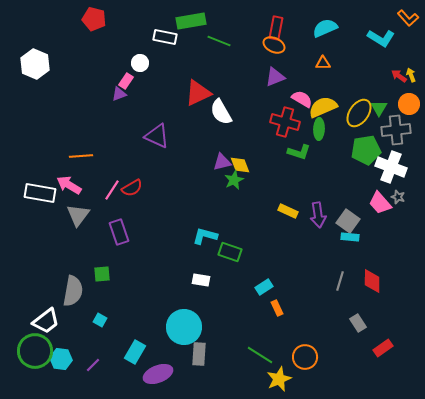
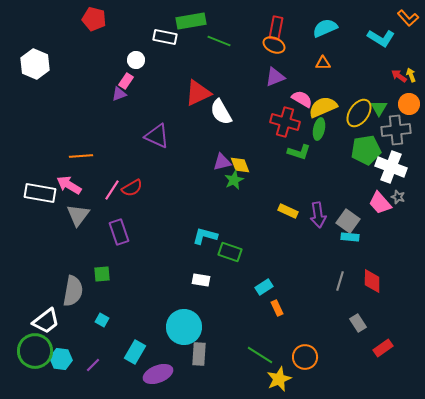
white circle at (140, 63): moved 4 px left, 3 px up
green ellipse at (319, 129): rotated 10 degrees clockwise
cyan square at (100, 320): moved 2 px right
